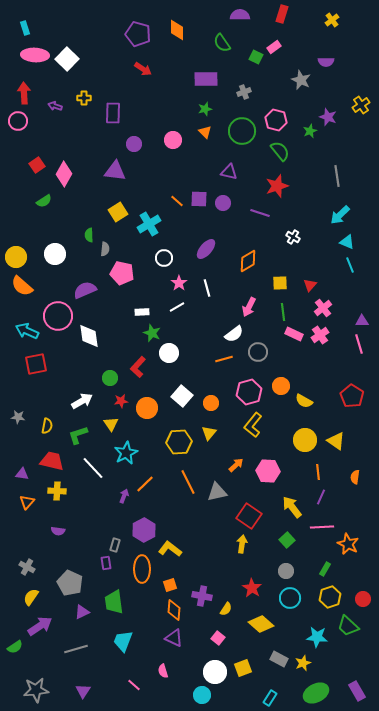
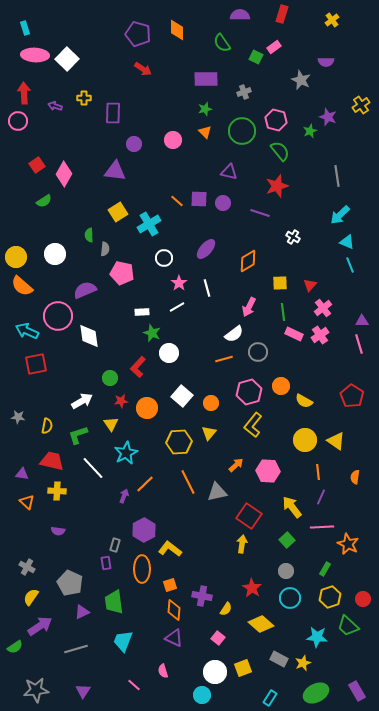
orange triangle at (27, 502): rotated 28 degrees counterclockwise
